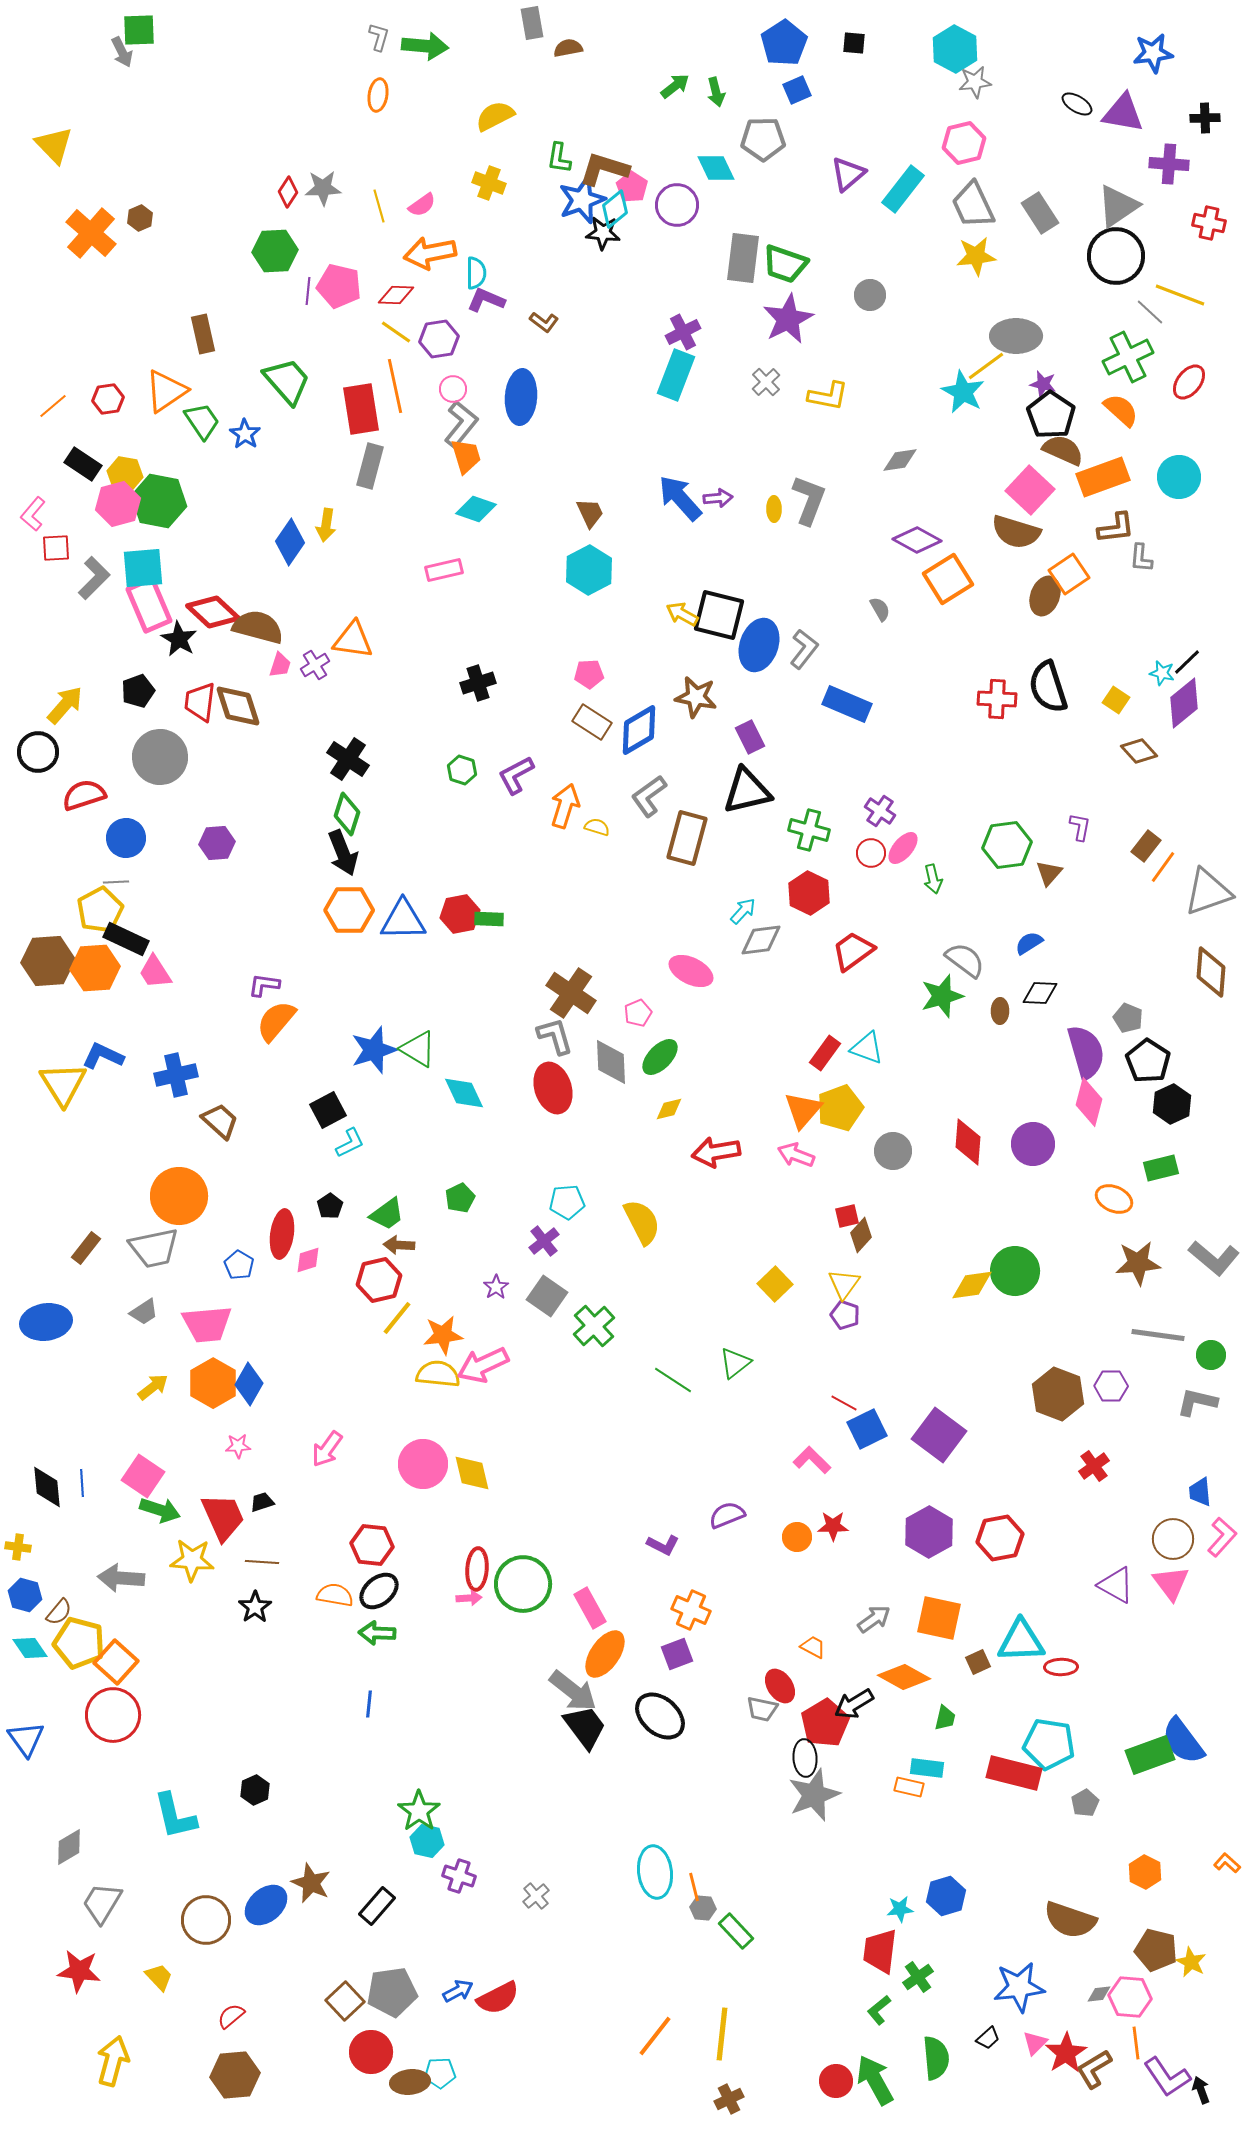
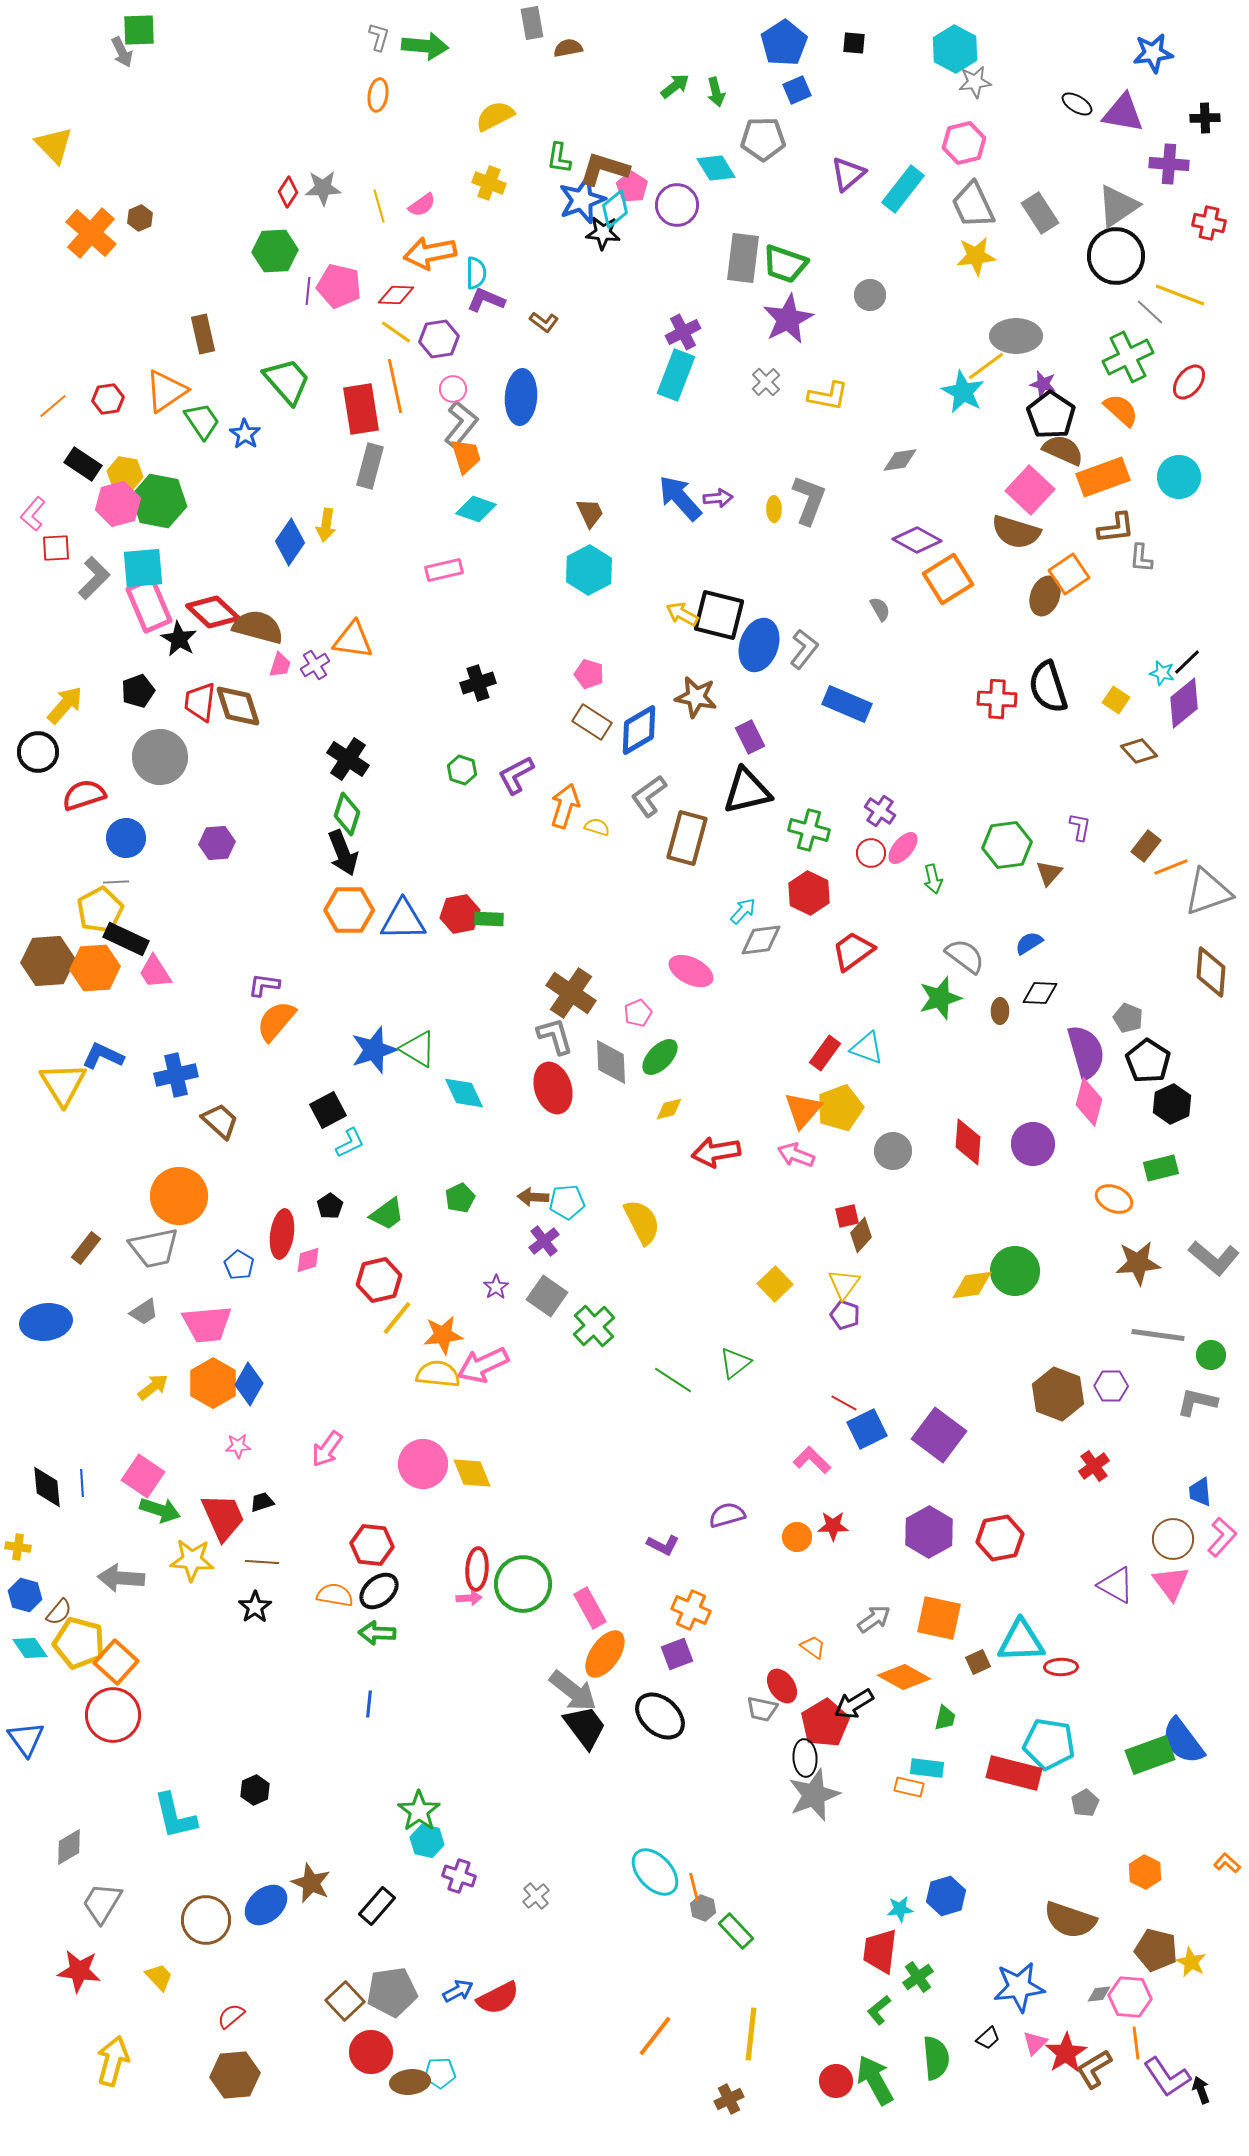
cyan diamond at (716, 168): rotated 6 degrees counterclockwise
pink pentagon at (589, 674): rotated 20 degrees clockwise
orange line at (1163, 867): moved 8 px right; rotated 32 degrees clockwise
gray semicircle at (965, 960): moved 4 px up
green star at (942, 996): moved 2 px left, 2 px down
brown arrow at (399, 1245): moved 134 px right, 48 px up
yellow diamond at (472, 1473): rotated 9 degrees counterclockwise
purple semicircle at (727, 1515): rotated 6 degrees clockwise
orange trapezoid at (813, 1647): rotated 8 degrees clockwise
red ellipse at (780, 1686): moved 2 px right
cyan ellipse at (655, 1872): rotated 36 degrees counterclockwise
gray hexagon at (703, 1908): rotated 15 degrees clockwise
yellow line at (722, 2034): moved 29 px right
